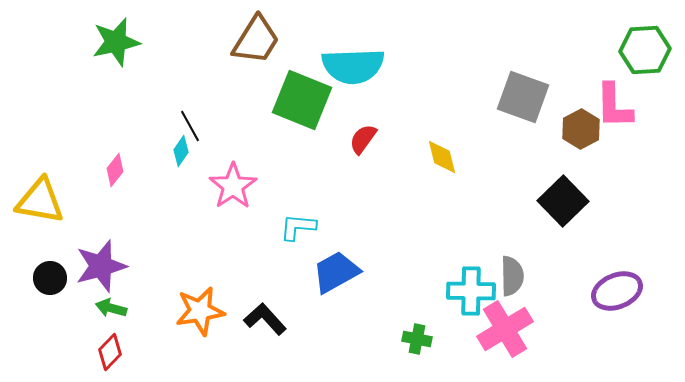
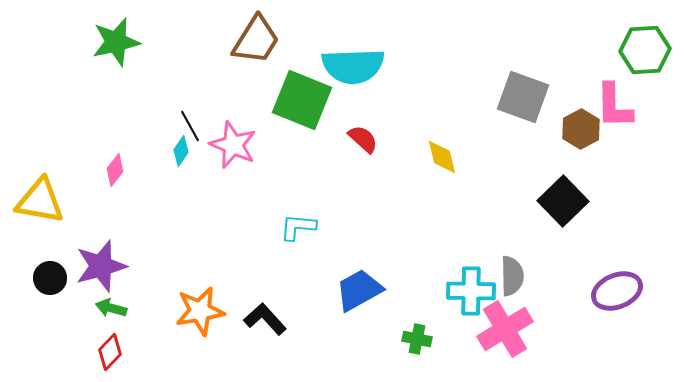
red semicircle: rotated 96 degrees clockwise
pink star: moved 41 px up; rotated 15 degrees counterclockwise
blue trapezoid: moved 23 px right, 18 px down
